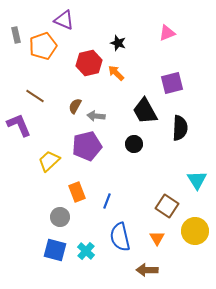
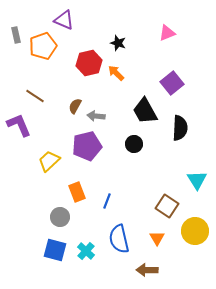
purple square: rotated 25 degrees counterclockwise
blue semicircle: moved 1 px left, 2 px down
